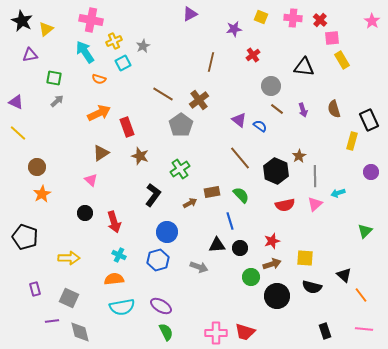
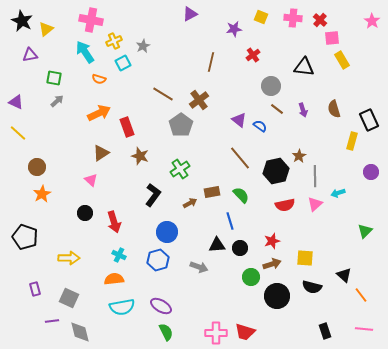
black hexagon at (276, 171): rotated 25 degrees clockwise
